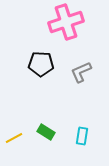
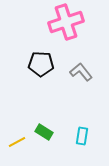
gray L-shape: rotated 75 degrees clockwise
green rectangle: moved 2 px left
yellow line: moved 3 px right, 4 px down
